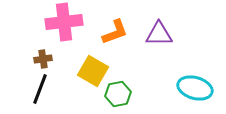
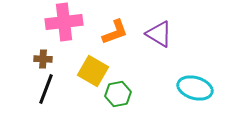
purple triangle: rotated 32 degrees clockwise
brown cross: rotated 12 degrees clockwise
black line: moved 6 px right
